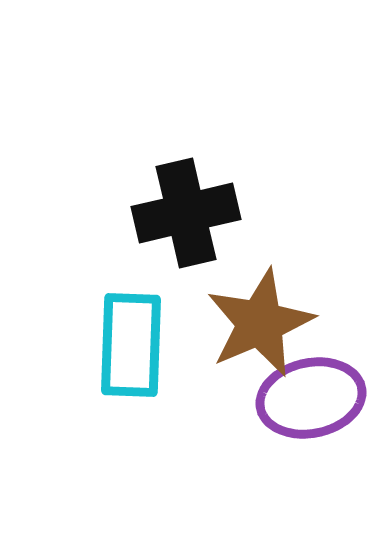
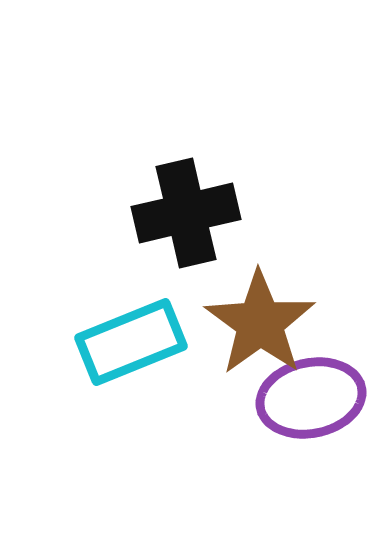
brown star: rotated 13 degrees counterclockwise
cyan rectangle: moved 3 px up; rotated 66 degrees clockwise
